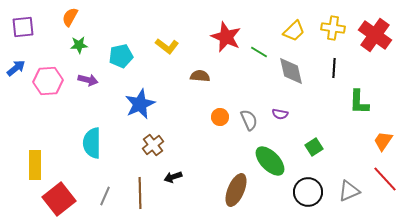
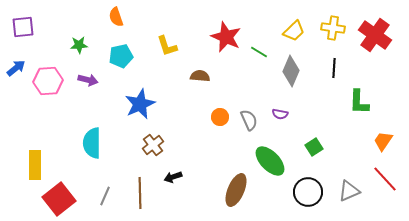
orange semicircle: moved 46 px right; rotated 48 degrees counterclockwise
yellow L-shape: rotated 35 degrees clockwise
gray diamond: rotated 36 degrees clockwise
